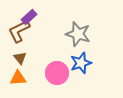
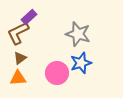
brown L-shape: moved 1 px left, 2 px down
brown triangle: rotated 32 degrees clockwise
